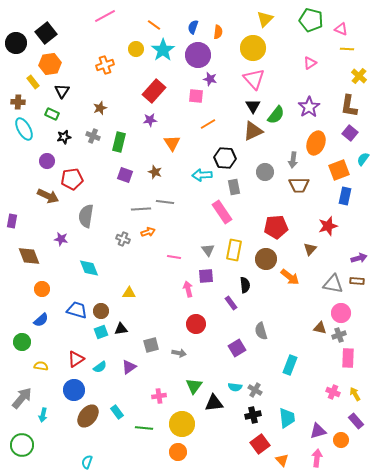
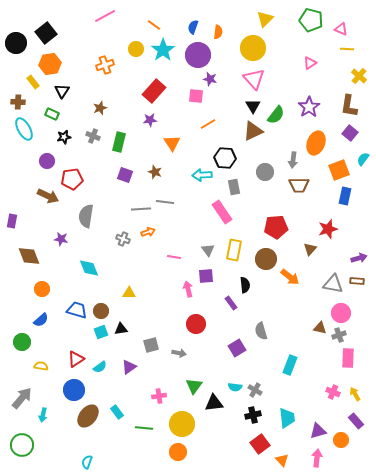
red star at (328, 226): moved 3 px down
